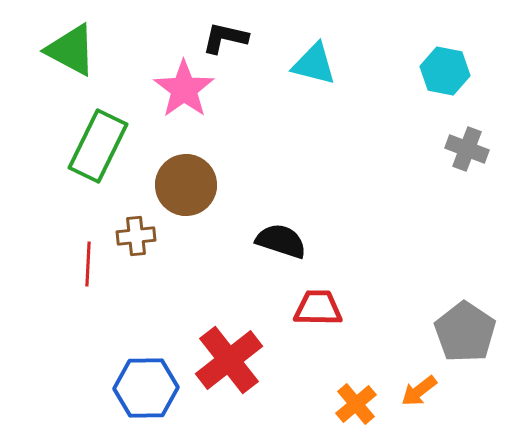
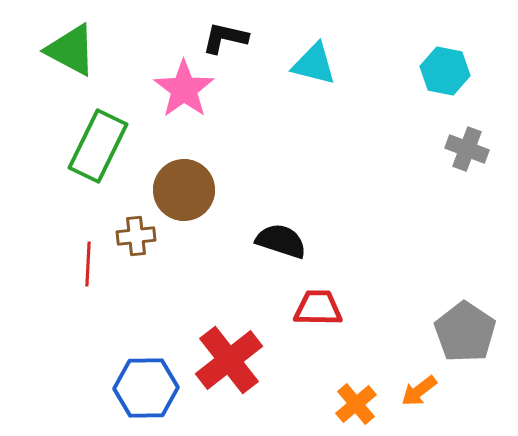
brown circle: moved 2 px left, 5 px down
